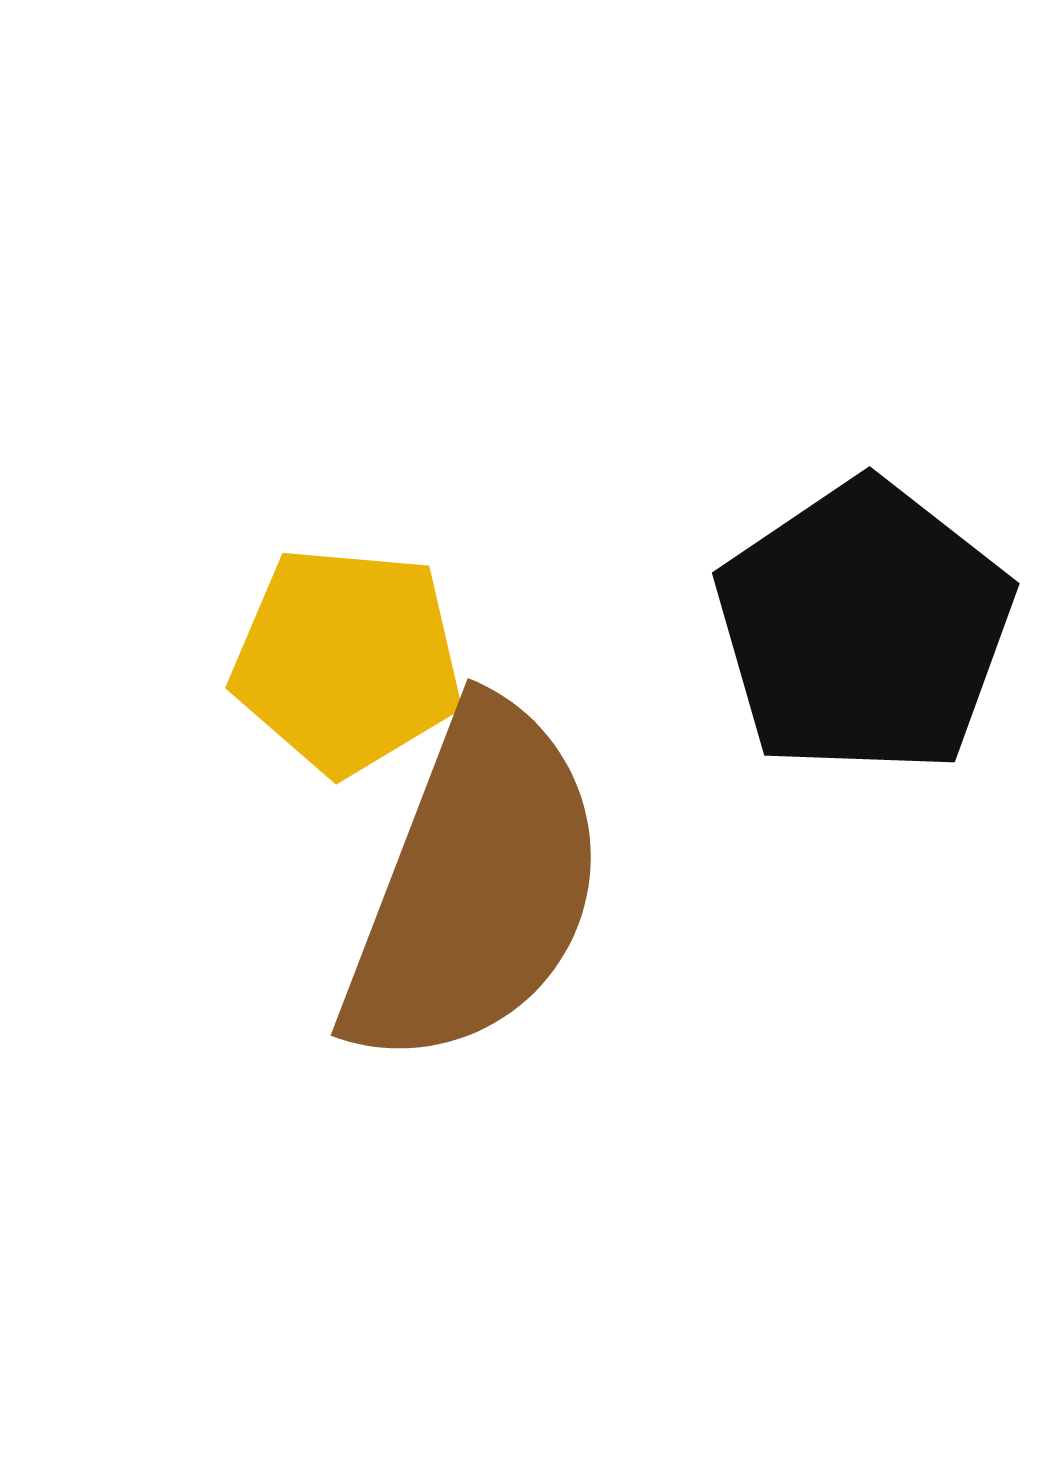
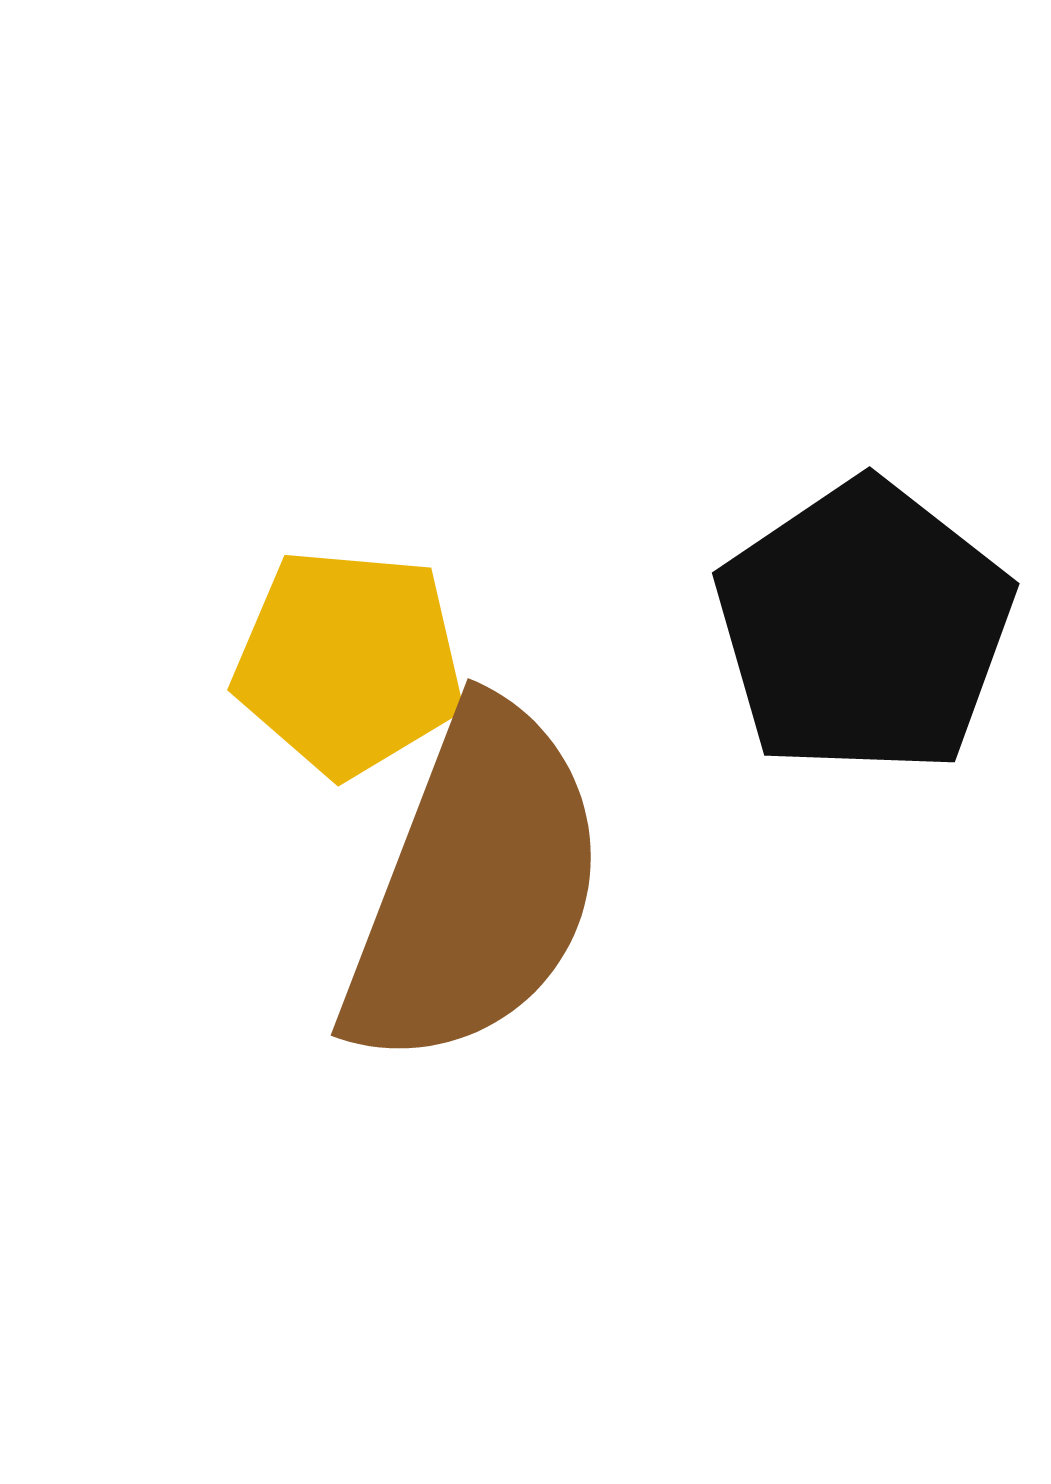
yellow pentagon: moved 2 px right, 2 px down
